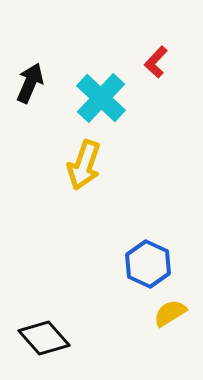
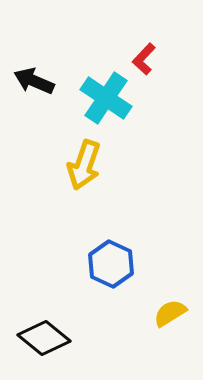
red L-shape: moved 12 px left, 3 px up
black arrow: moved 4 px right, 2 px up; rotated 90 degrees counterclockwise
cyan cross: moved 5 px right; rotated 9 degrees counterclockwise
blue hexagon: moved 37 px left
black diamond: rotated 9 degrees counterclockwise
